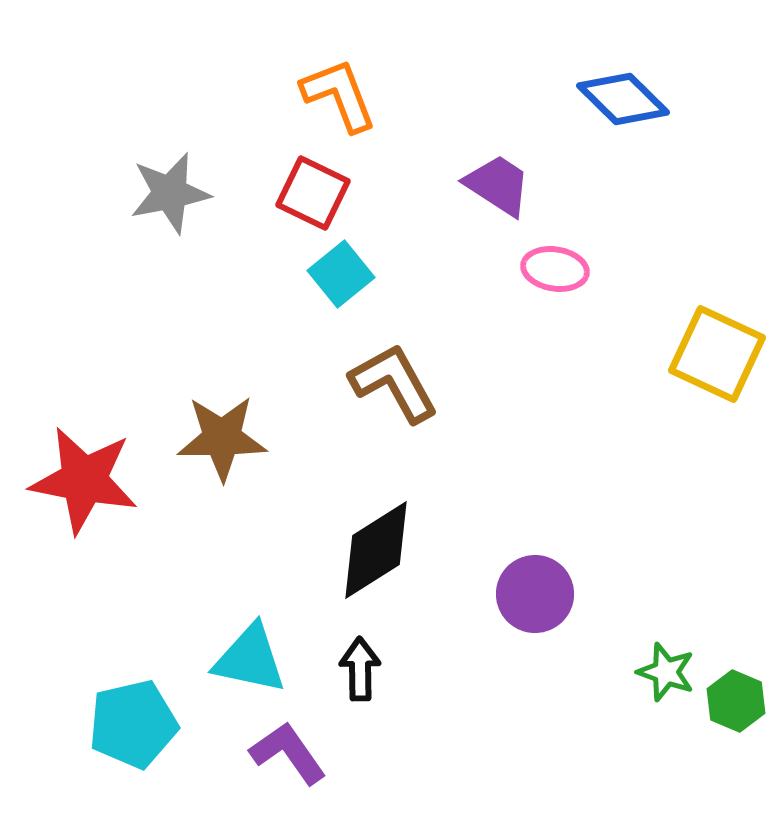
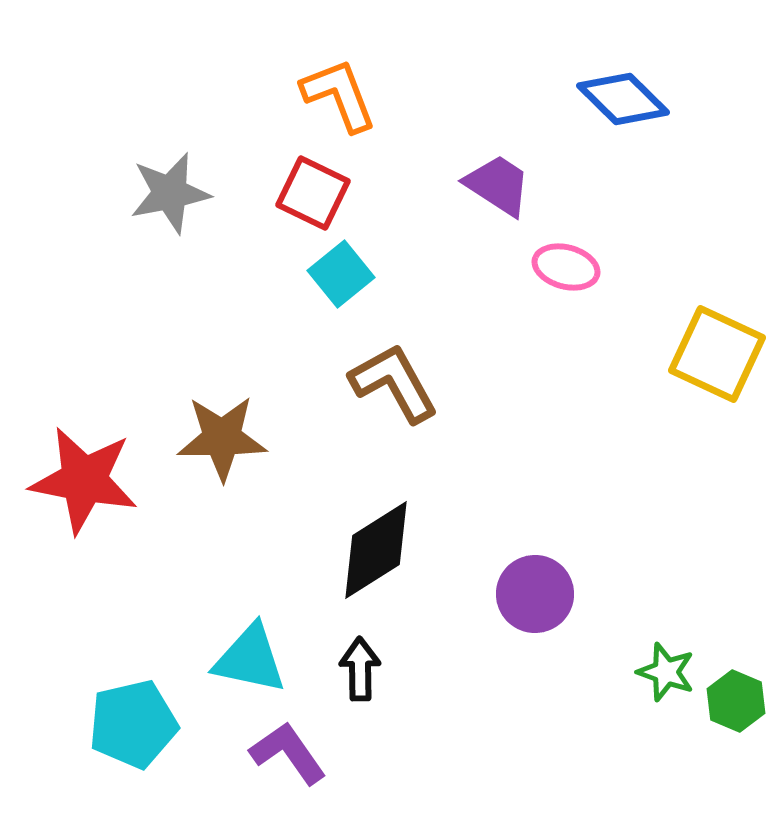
pink ellipse: moved 11 px right, 2 px up; rotated 6 degrees clockwise
